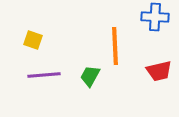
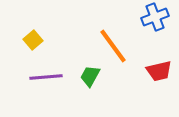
blue cross: rotated 24 degrees counterclockwise
yellow square: rotated 30 degrees clockwise
orange line: moved 2 px left; rotated 33 degrees counterclockwise
purple line: moved 2 px right, 2 px down
